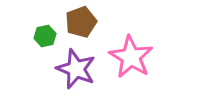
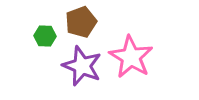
green hexagon: rotated 15 degrees clockwise
purple star: moved 6 px right, 3 px up
